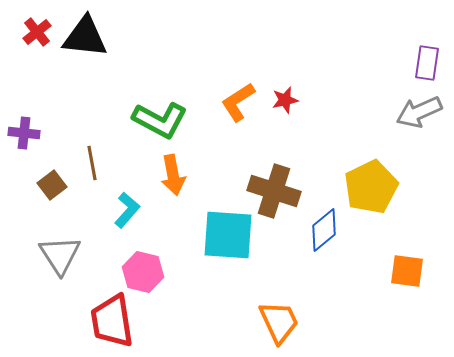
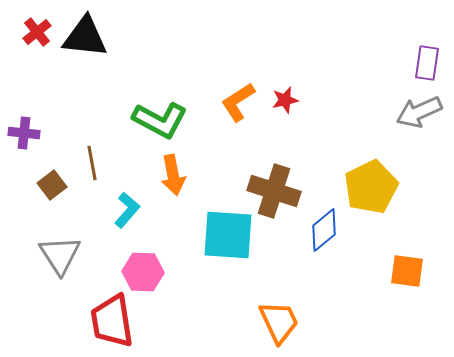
pink hexagon: rotated 12 degrees counterclockwise
